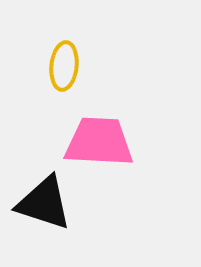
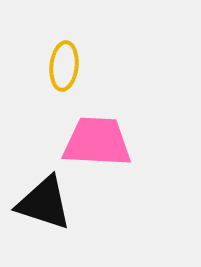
pink trapezoid: moved 2 px left
